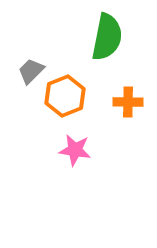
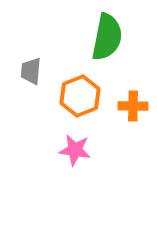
gray trapezoid: rotated 40 degrees counterclockwise
orange hexagon: moved 15 px right
orange cross: moved 5 px right, 4 px down
